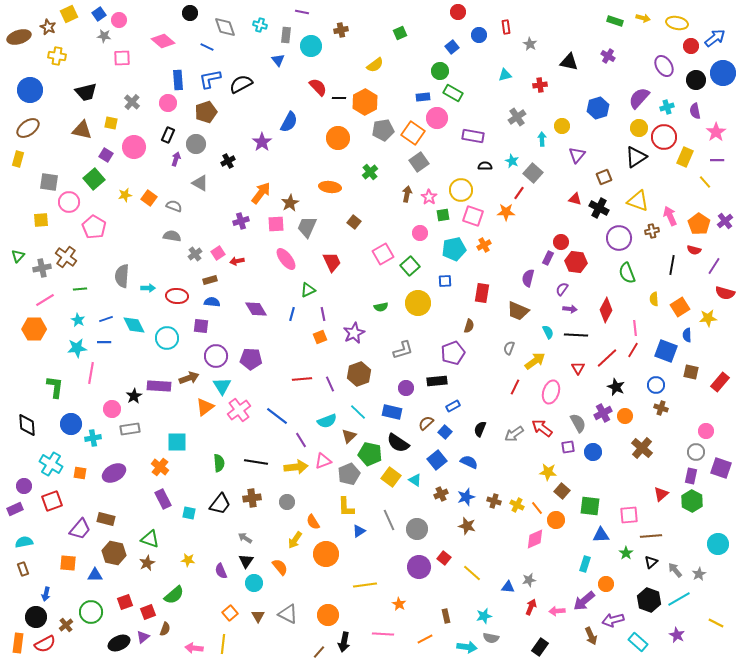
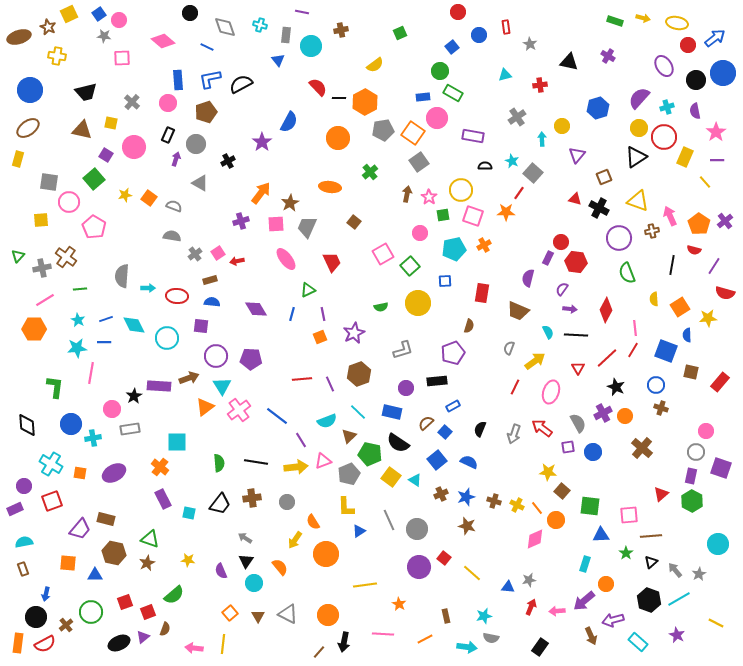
red circle at (691, 46): moved 3 px left, 1 px up
gray arrow at (514, 434): rotated 36 degrees counterclockwise
